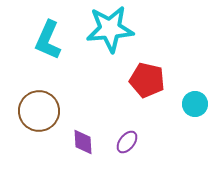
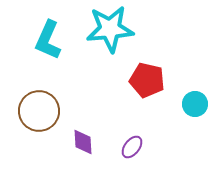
purple ellipse: moved 5 px right, 5 px down
